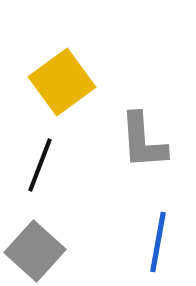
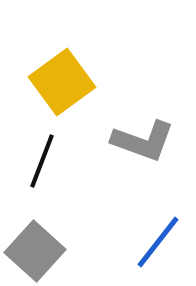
gray L-shape: rotated 66 degrees counterclockwise
black line: moved 2 px right, 4 px up
blue line: rotated 28 degrees clockwise
